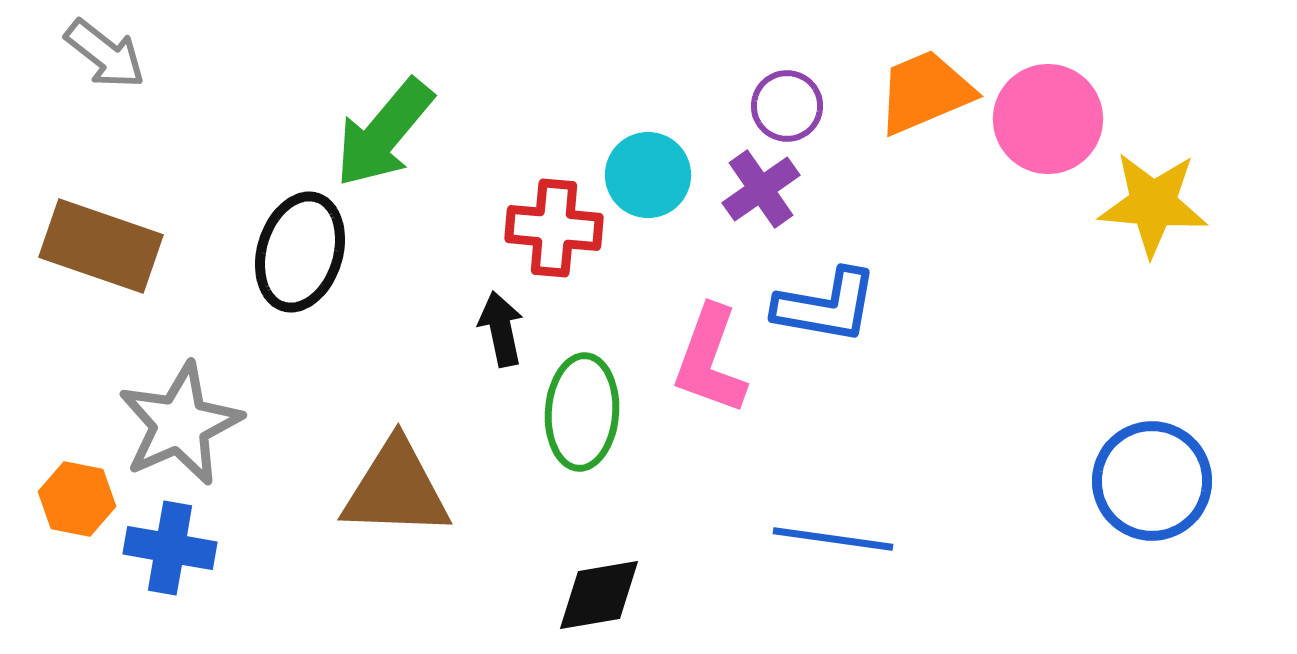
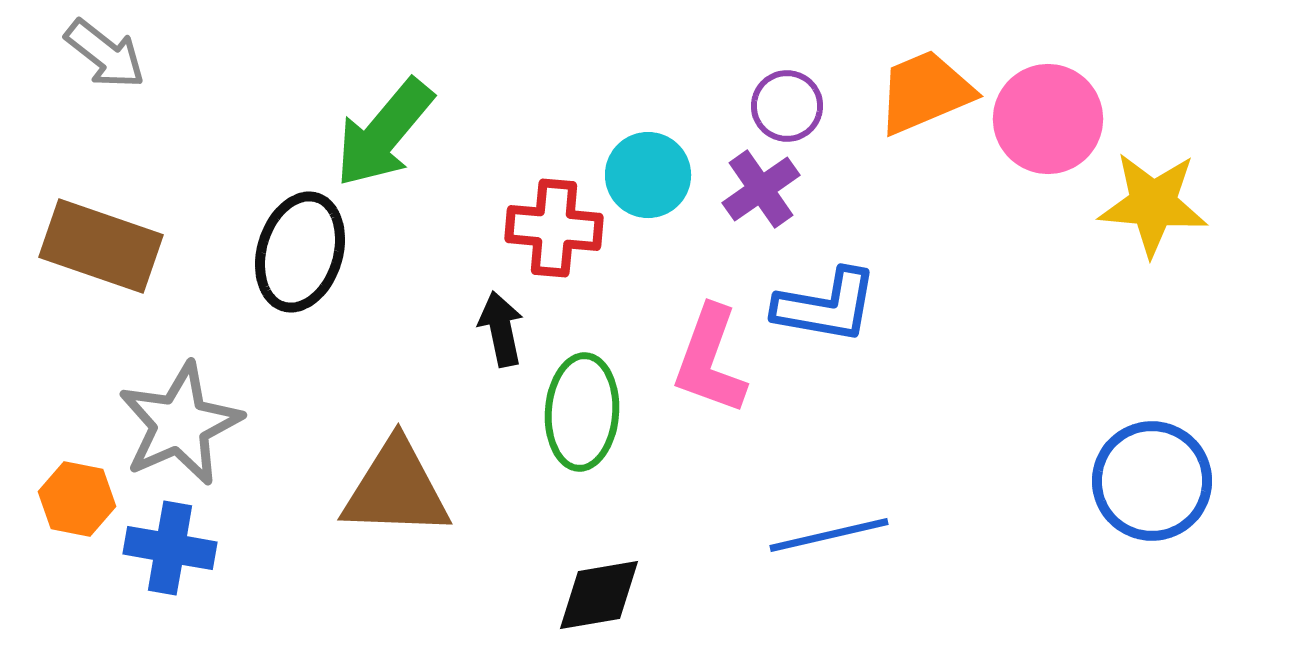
blue line: moved 4 px left, 4 px up; rotated 21 degrees counterclockwise
